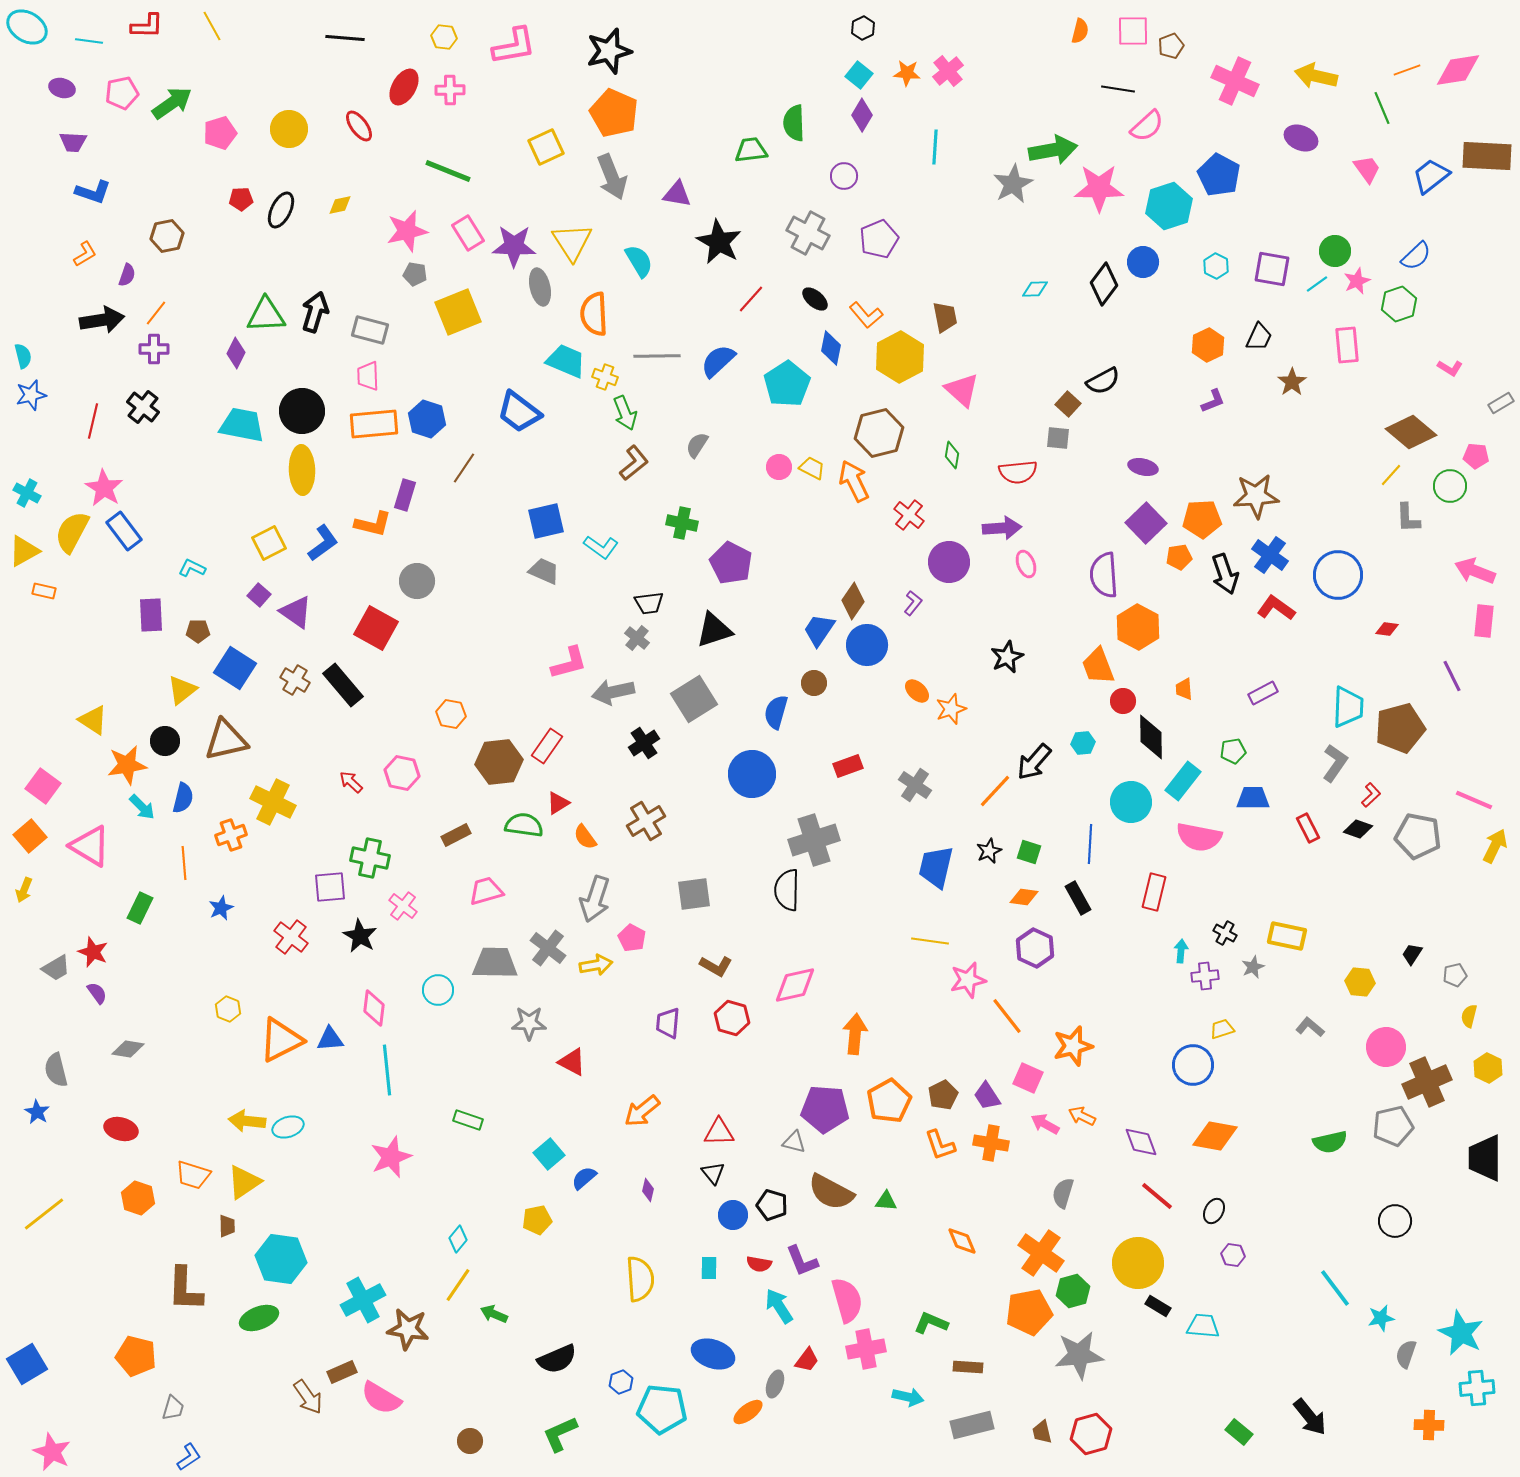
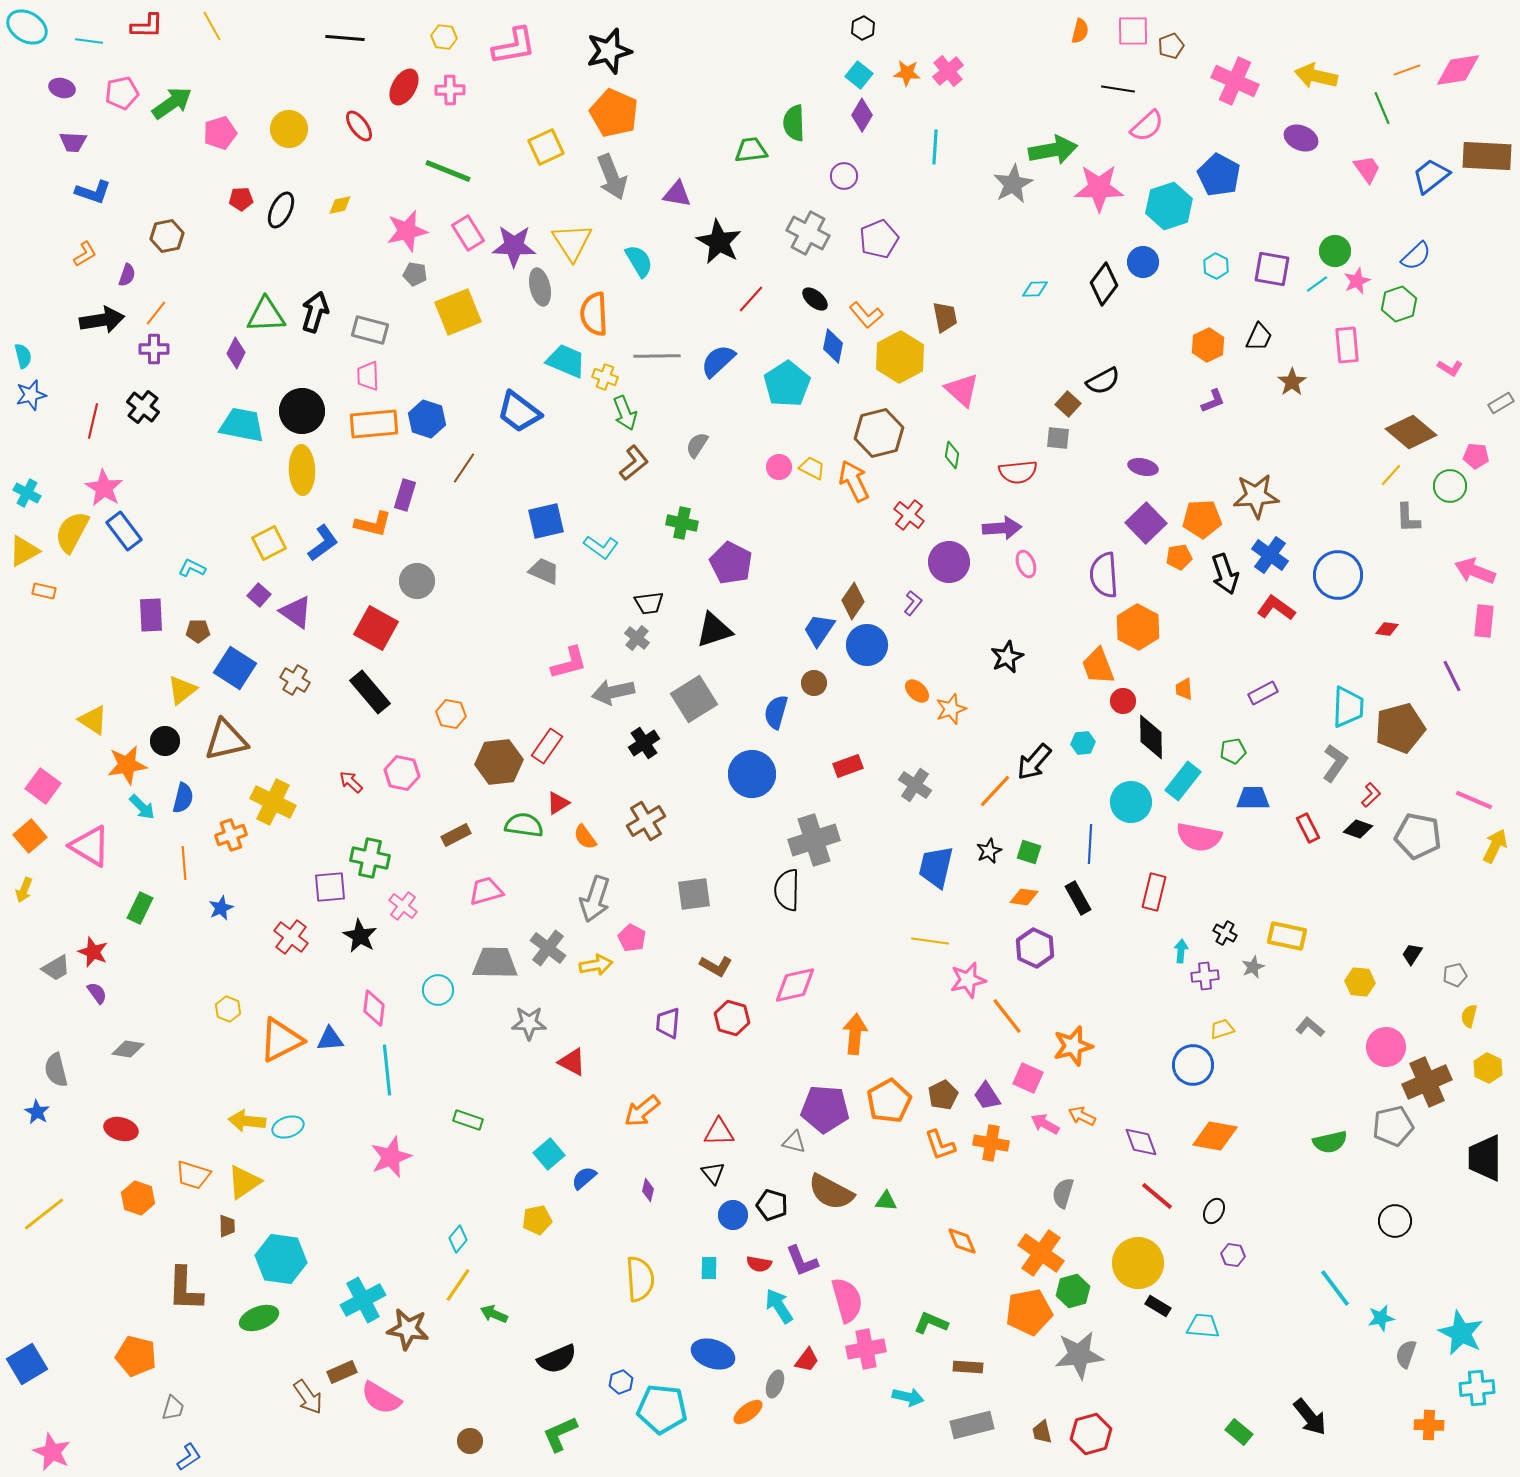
blue diamond at (831, 348): moved 2 px right, 2 px up
black rectangle at (343, 685): moved 27 px right, 7 px down
